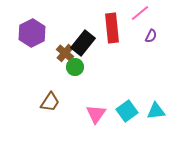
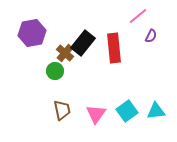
pink line: moved 2 px left, 3 px down
red rectangle: moved 2 px right, 20 px down
purple hexagon: rotated 16 degrees clockwise
green circle: moved 20 px left, 4 px down
brown trapezoid: moved 12 px right, 8 px down; rotated 45 degrees counterclockwise
